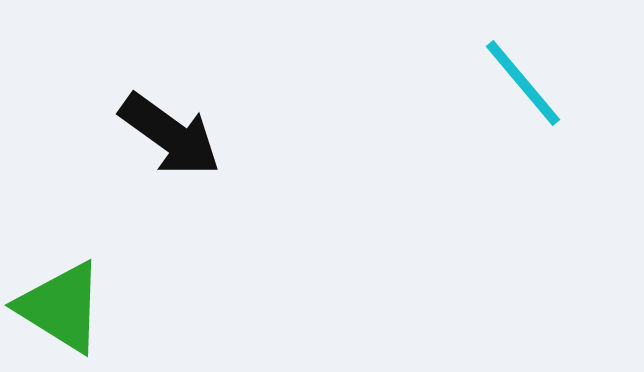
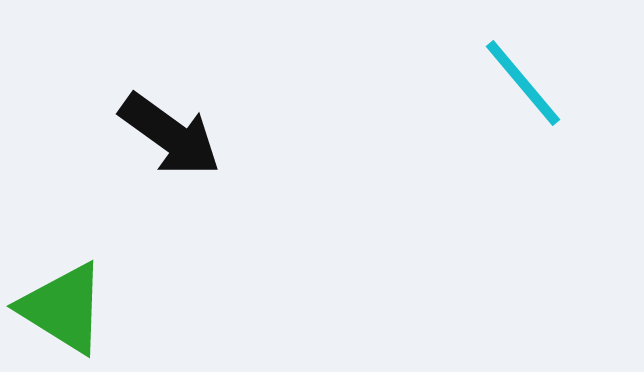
green triangle: moved 2 px right, 1 px down
